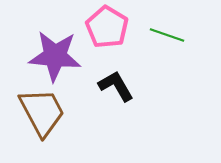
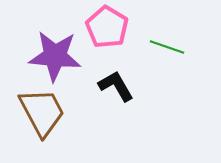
green line: moved 12 px down
